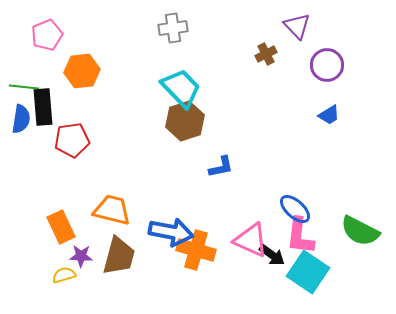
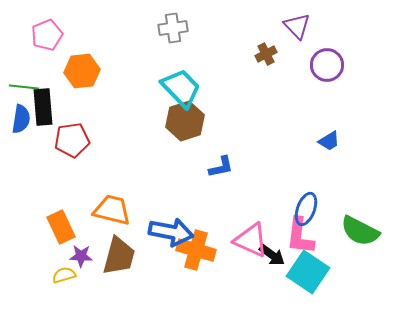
blue trapezoid: moved 26 px down
blue ellipse: moved 11 px right; rotated 68 degrees clockwise
